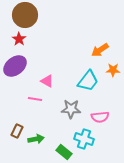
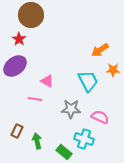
brown circle: moved 6 px right
cyan trapezoid: rotated 65 degrees counterclockwise
pink semicircle: rotated 150 degrees counterclockwise
green arrow: moved 1 px right, 2 px down; rotated 91 degrees counterclockwise
